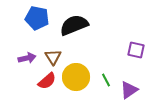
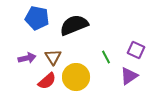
purple square: rotated 12 degrees clockwise
green line: moved 23 px up
purple triangle: moved 14 px up
